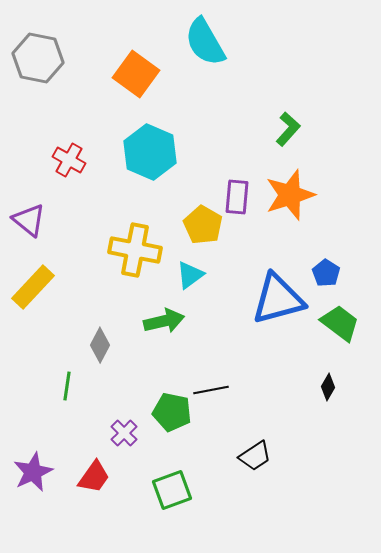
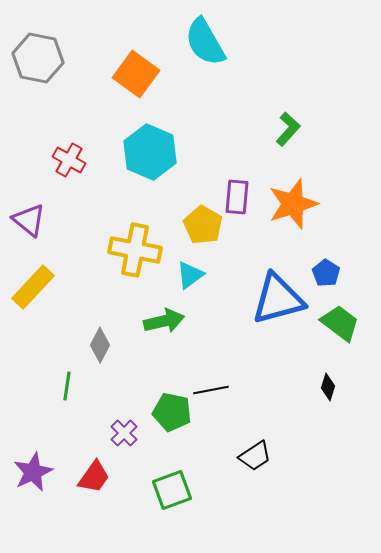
orange star: moved 3 px right, 9 px down
black diamond: rotated 12 degrees counterclockwise
